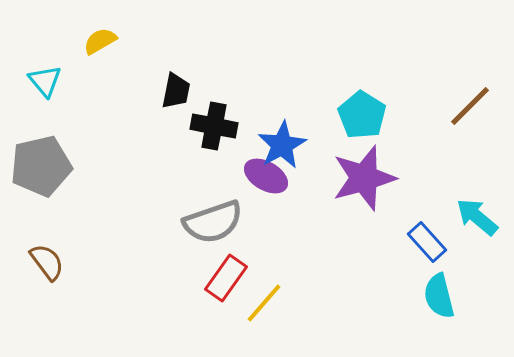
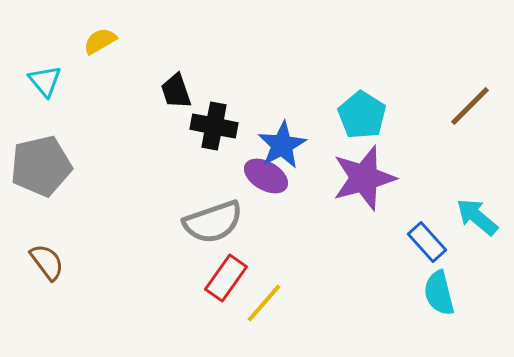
black trapezoid: rotated 150 degrees clockwise
cyan semicircle: moved 3 px up
